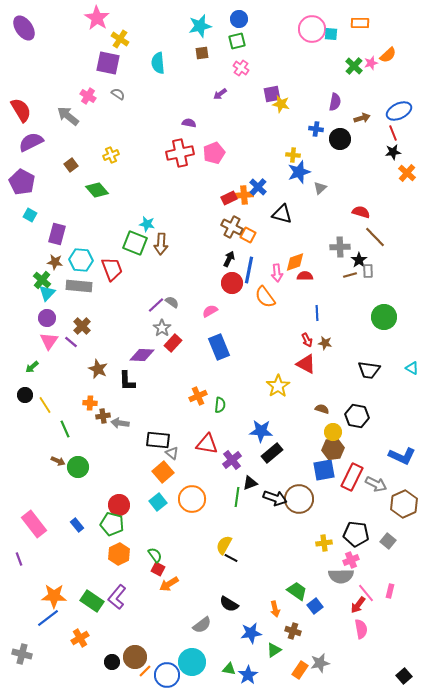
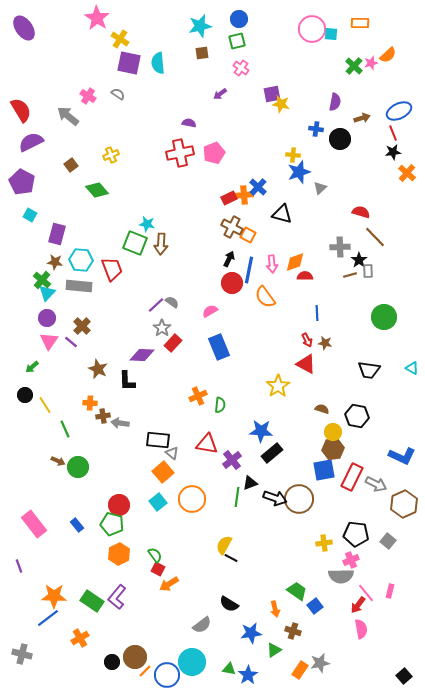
purple square at (108, 63): moved 21 px right
pink arrow at (277, 273): moved 5 px left, 9 px up
purple line at (19, 559): moved 7 px down
